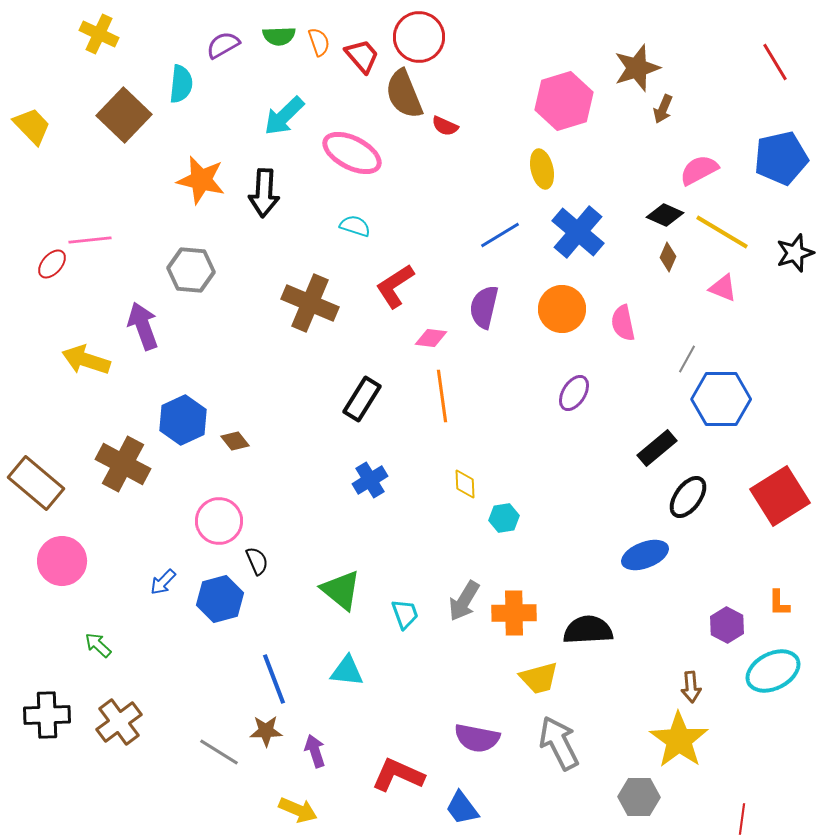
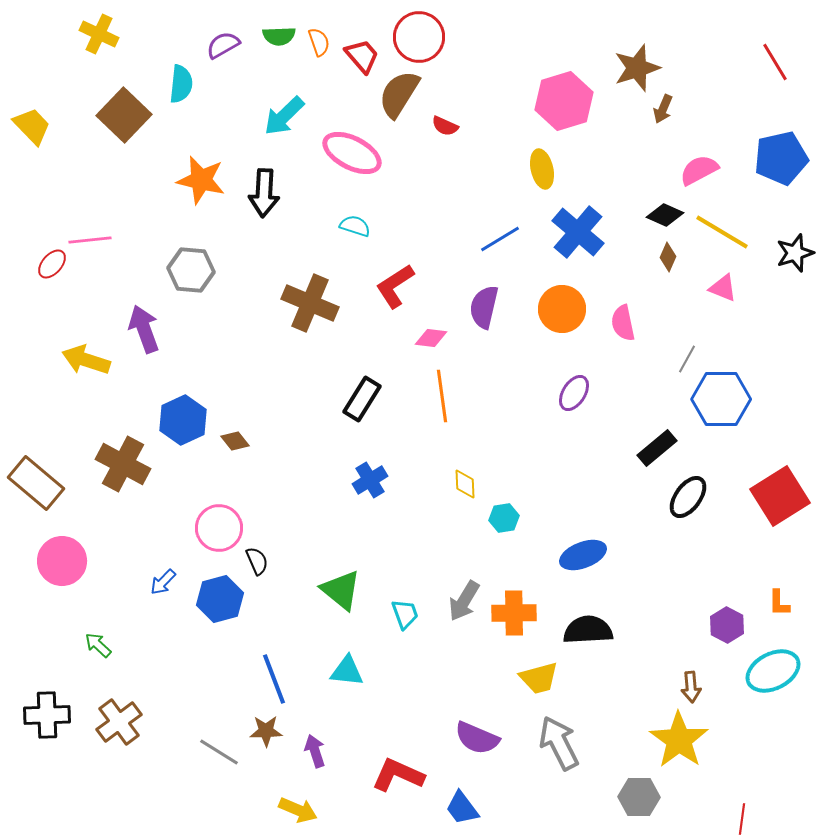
brown semicircle at (404, 94): moved 5 px left; rotated 54 degrees clockwise
blue line at (500, 235): moved 4 px down
purple arrow at (143, 326): moved 1 px right, 3 px down
pink circle at (219, 521): moved 7 px down
blue ellipse at (645, 555): moved 62 px left
purple semicircle at (477, 738): rotated 12 degrees clockwise
